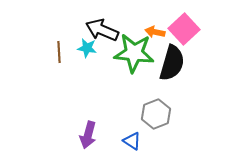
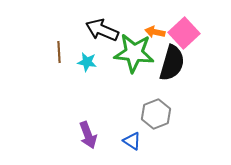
pink square: moved 4 px down
cyan star: moved 14 px down
purple arrow: rotated 36 degrees counterclockwise
